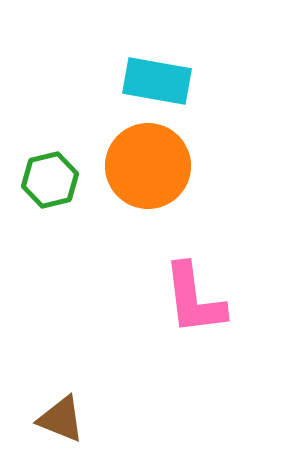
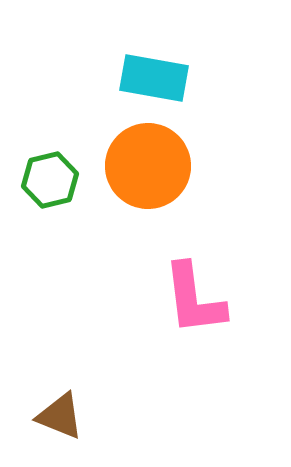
cyan rectangle: moved 3 px left, 3 px up
brown triangle: moved 1 px left, 3 px up
